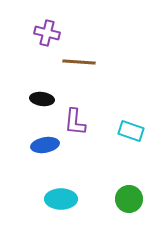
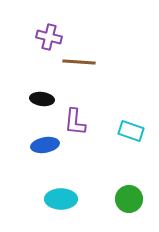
purple cross: moved 2 px right, 4 px down
